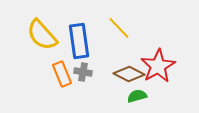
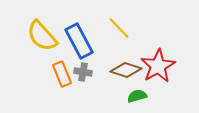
yellow semicircle: moved 1 px down
blue rectangle: rotated 20 degrees counterclockwise
brown diamond: moved 3 px left, 4 px up; rotated 8 degrees counterclockwise
